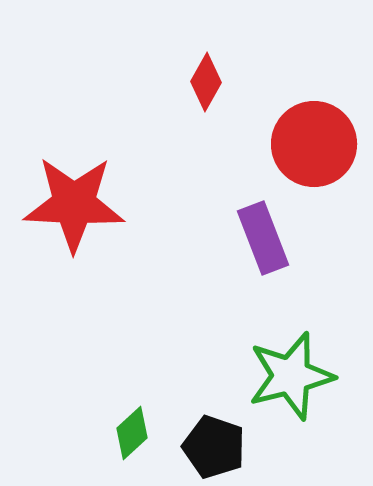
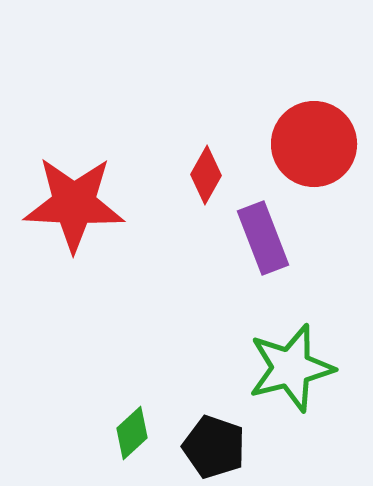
red diamond: moved 93 px down
green star: moved 8 px up
